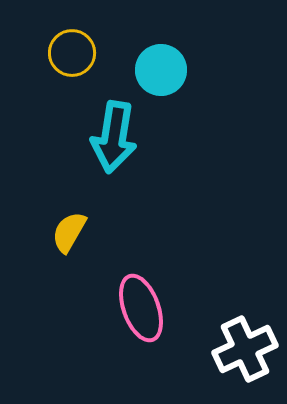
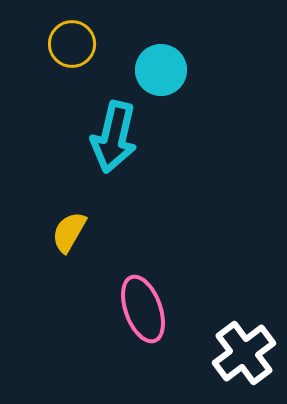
yellow circle: moved 9 px up
cyan arrow: rotated 4 degrees clockwise
pink ellipse: moved 2 px right, 1 px down
white cross: moved 1 px left, 4 px down; rotated 12 degrees counterclockwise
